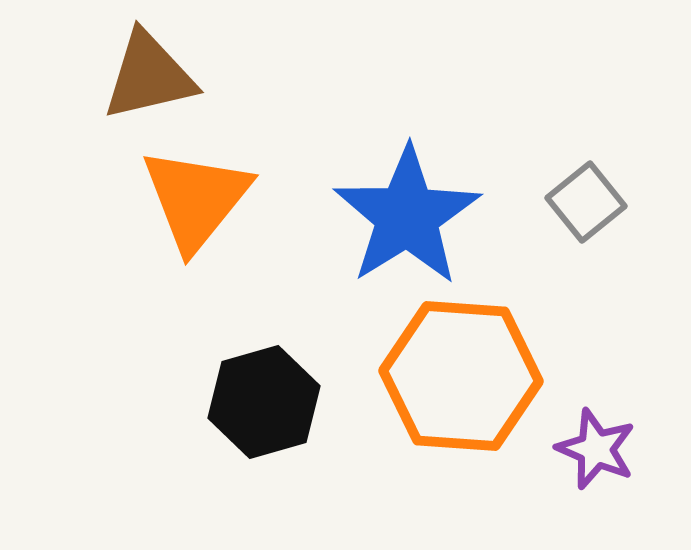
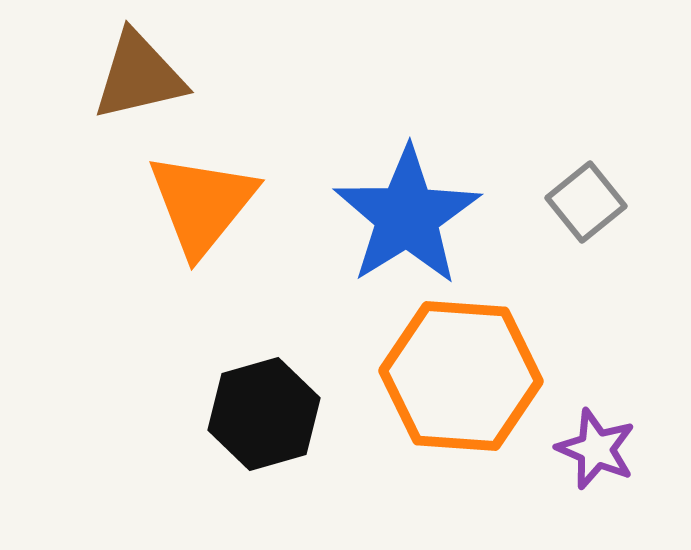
brown triangle: moved 10 px left
orange triangle: moved 6 px right, 5 px down
black hexagon: moved 12 px down
